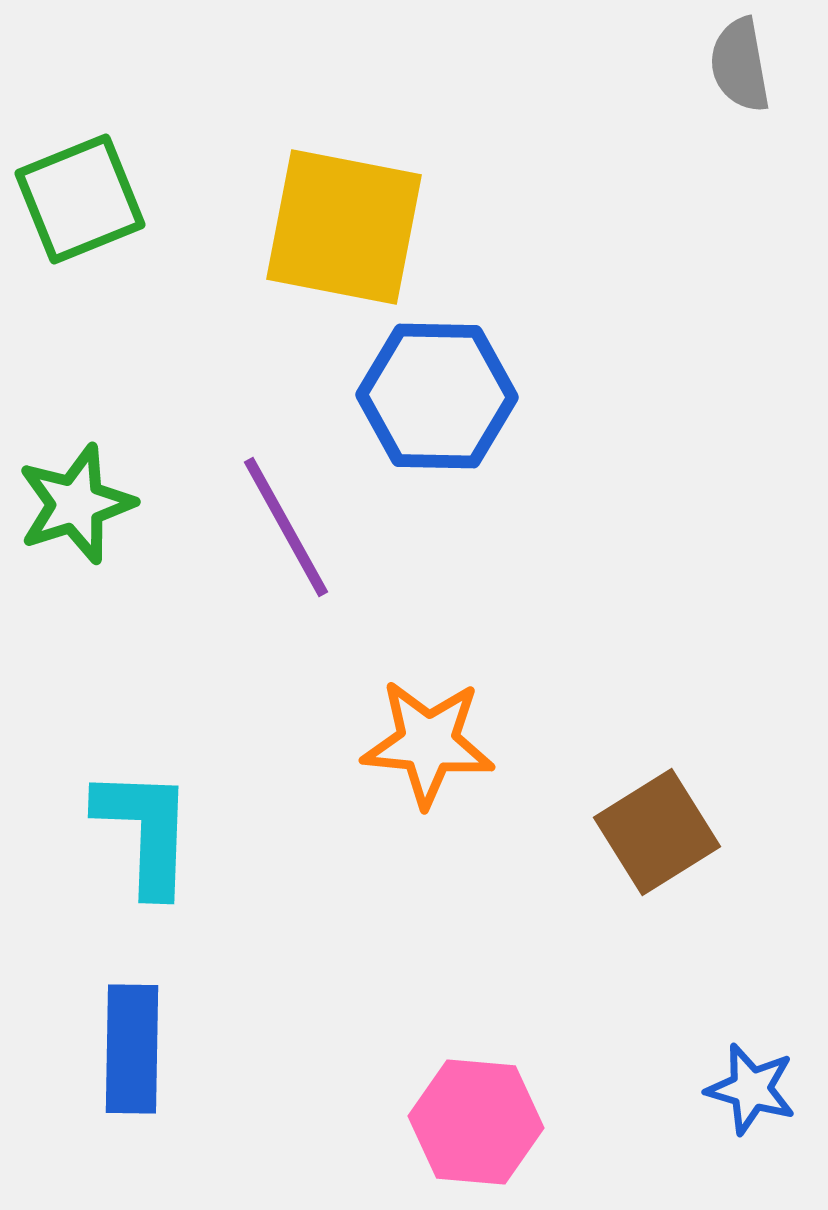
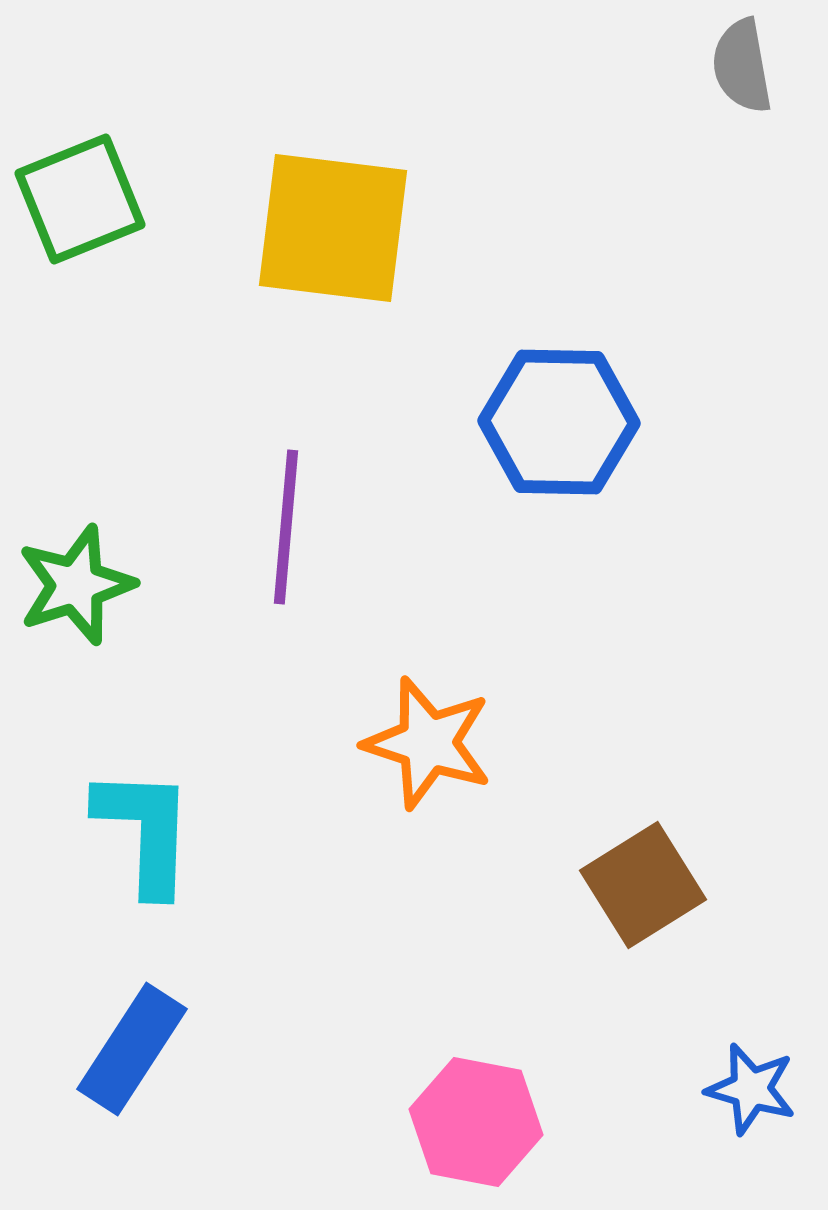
gray semicircle: moved 2 px right, 1 px down
yellow square: moved 11 px left, 1 px down; rotated 4 degrees counterclockwise
blue hexagon: moved 122 px right, 26 px down
green star: moved 81 px down
purple line: rotated 34 degrees clockwise
orange star: rotated 13 degrees clockwise
brown square: moved 14 px left, 53 px down
blue rectangle: rotated 32 degrees clockwise
pink hexagon: rotated 6 degrees clockwise
